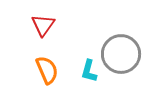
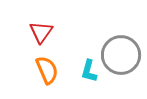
red triangle: moved 2 px left, 7 px down
gray circle: moved 1 px down
